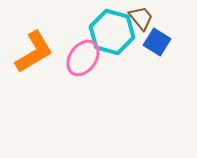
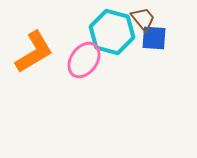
brown trapezoid: moved 2 px right, 1 px down
blue square: moved 3 px left, 4 px up; rotated 28 degrees counterclockwise
pink ellipse: moved 1 px right, 2 px down
